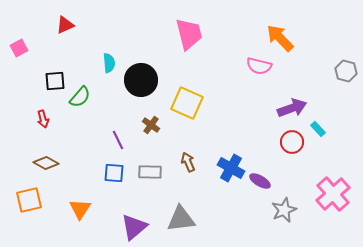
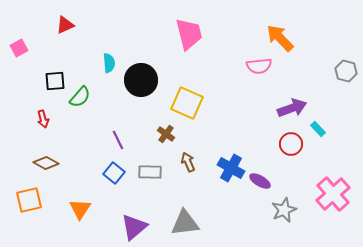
pink semicircle: rotated 20 degrees counterclockwise
brown cross: moved 15 px right, 9 px down
red circle: moved 1 px left, 2 px down
blue square: rotated 35 degrees clockwise
gray triangle: moved 4 px right, 4 px down
